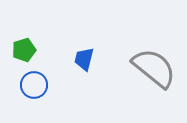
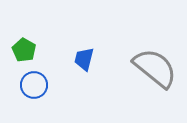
green pentagon: rotated 25 degrees counterclockwise
gray semicircle: moved 1 px right
